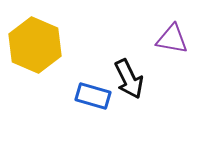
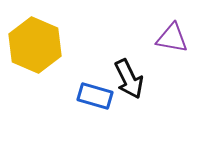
purple triangle: moved 1 px up
blue rectangle: moved 2 px right
